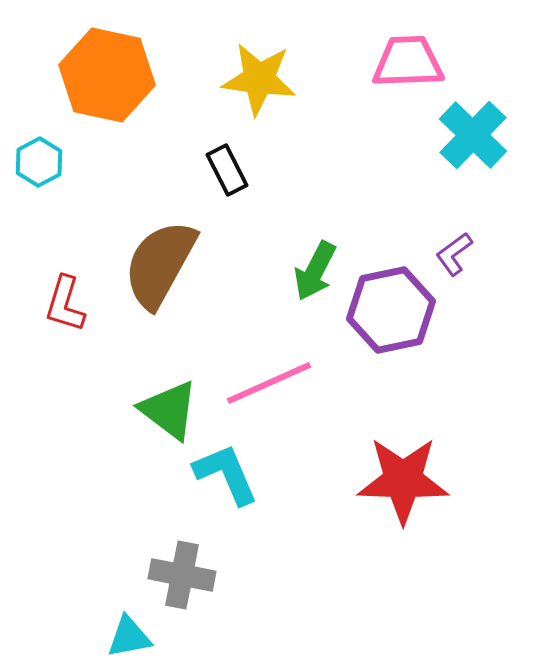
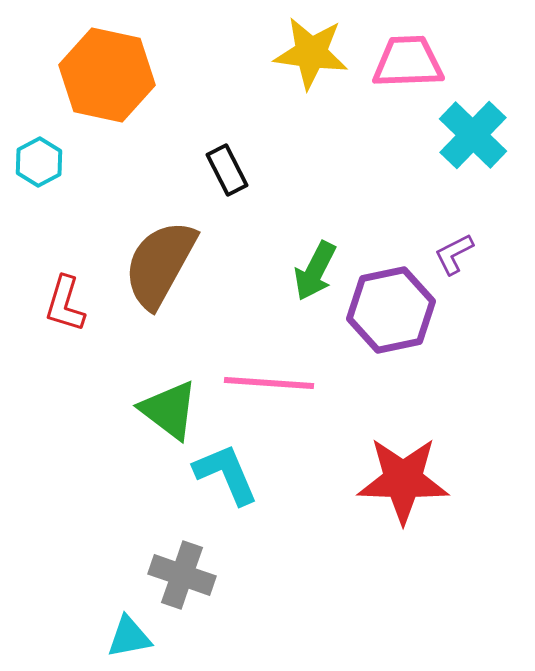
yellow star: moved 52 px right, 26 px up
purple L-shape: rotated 9 degrees clockwise
pink line: rotated 28 degrees clockwise
gray cross: rotated 8 degrees clockwise
